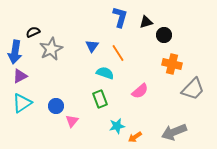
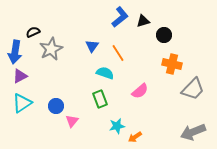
blue L-shape: rotated 35 degrees clockwise
black triangle: moved 3 px left, 1 px up
gray arrow: moved 19 px right
